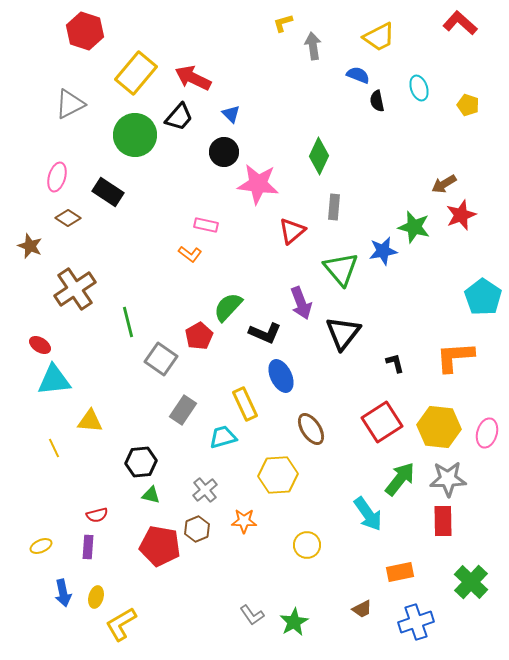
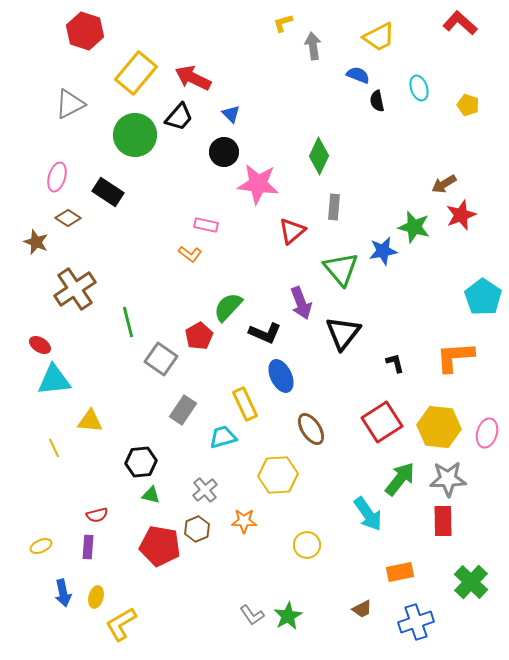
brown star at (30, 246): moved 6 px right, 4 px up
green star at (294, 622): moved 6 px left, 6 px up
